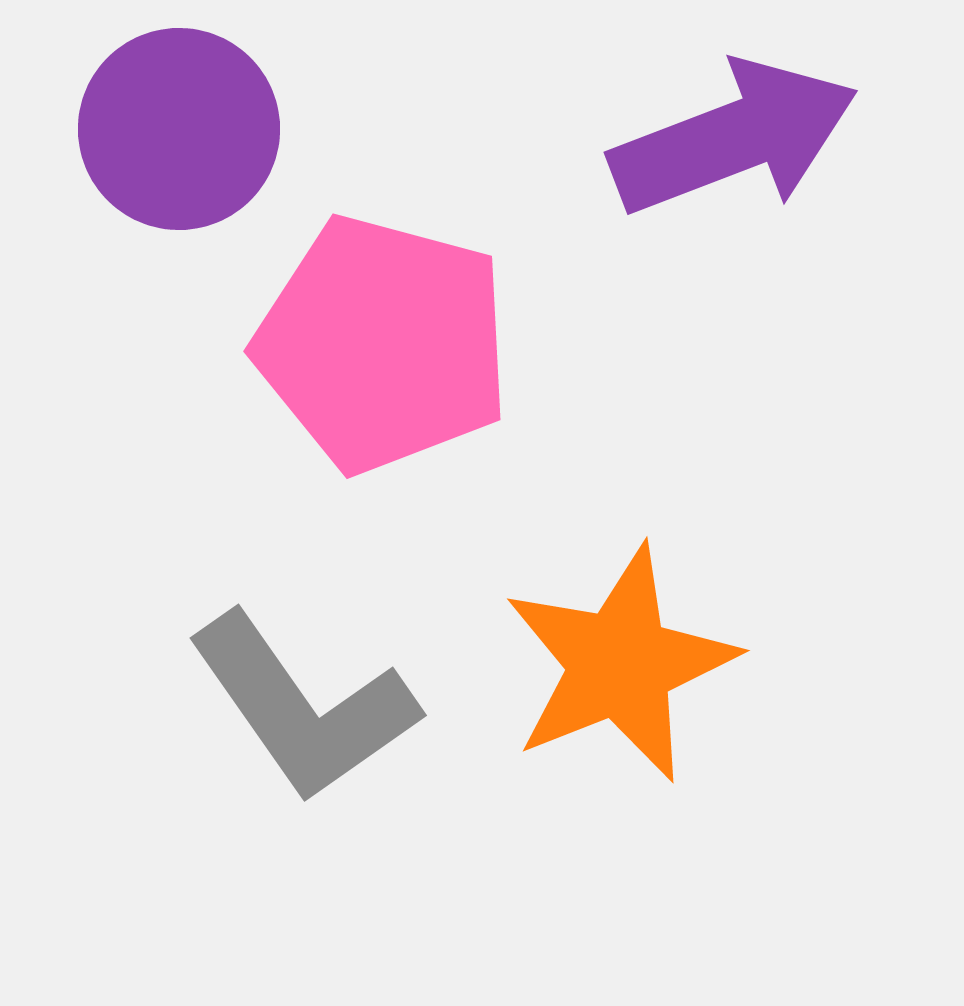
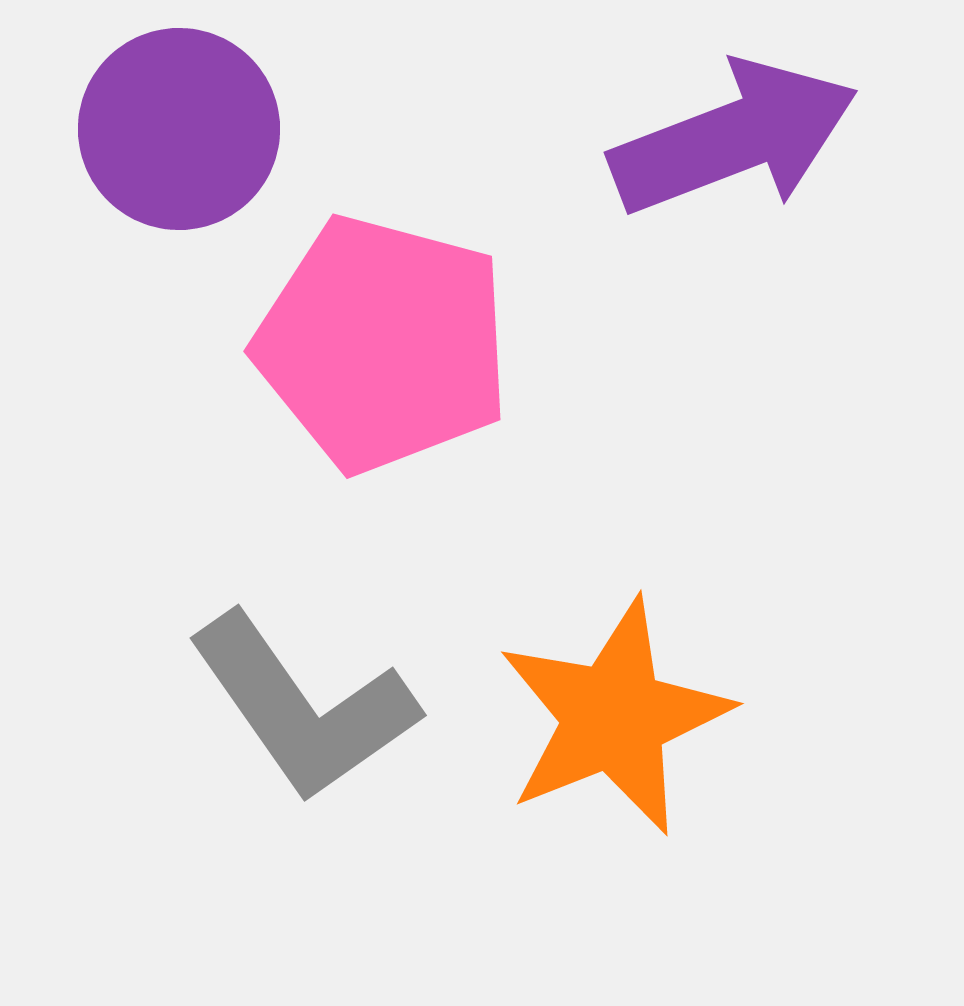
orange star: moved 6 px left, 53 px down
